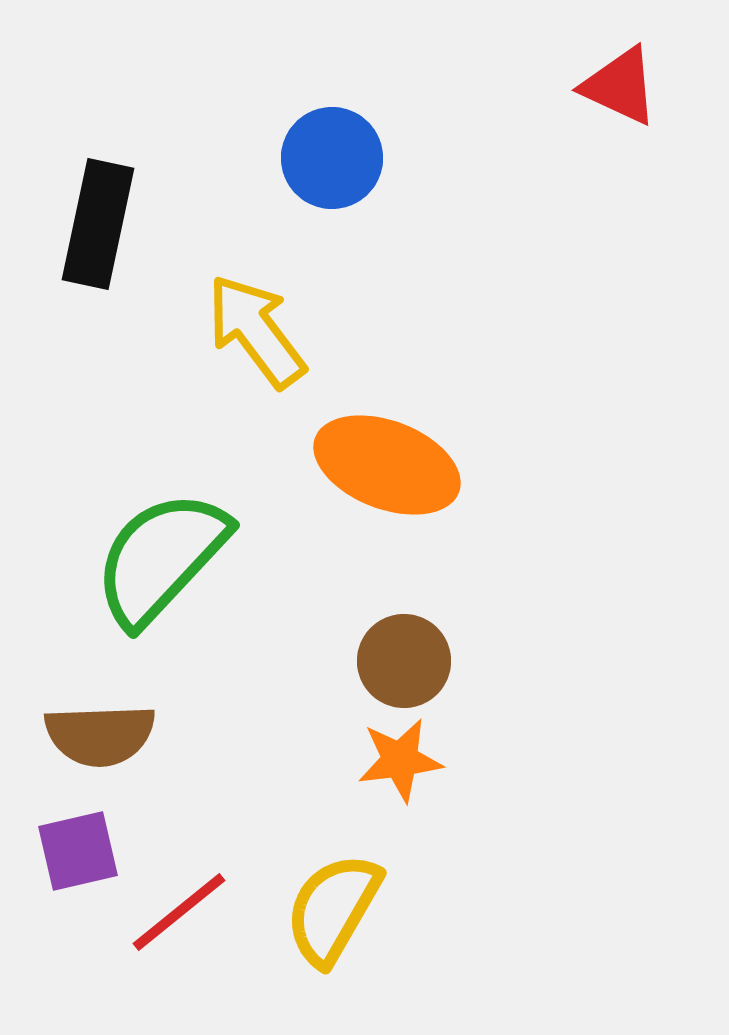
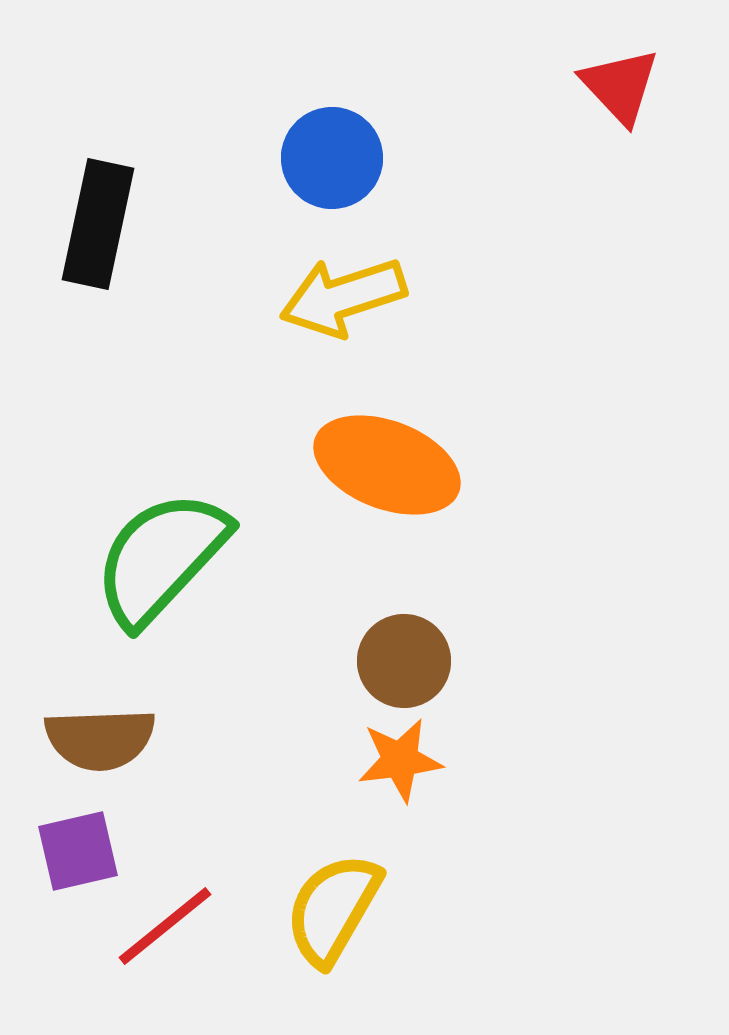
red triangle: rotated 22 degrees clockwise
yellow arrow: moved 87 px right, 34 px up; rotated 71 degrees counterclockwise
brown semicircle: moved 4 px down
red line: moved 14 px left, 14 px down
